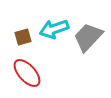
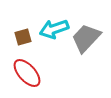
gray trapezoid: moved 2 px left, 1 px down
